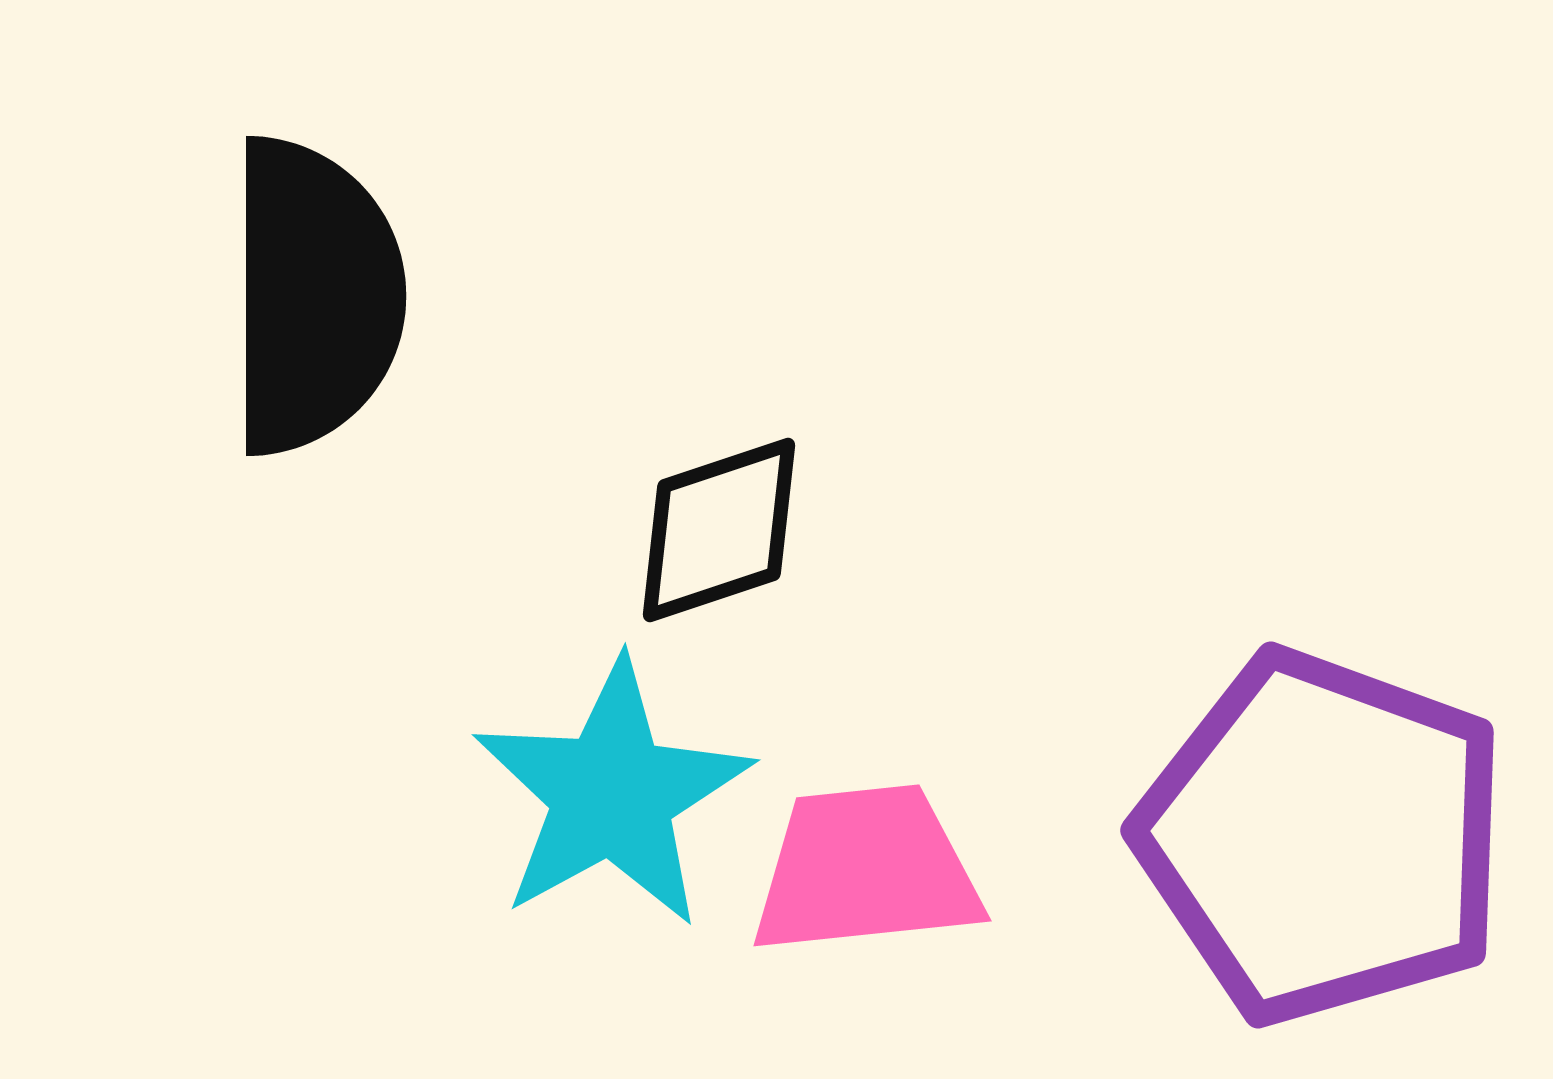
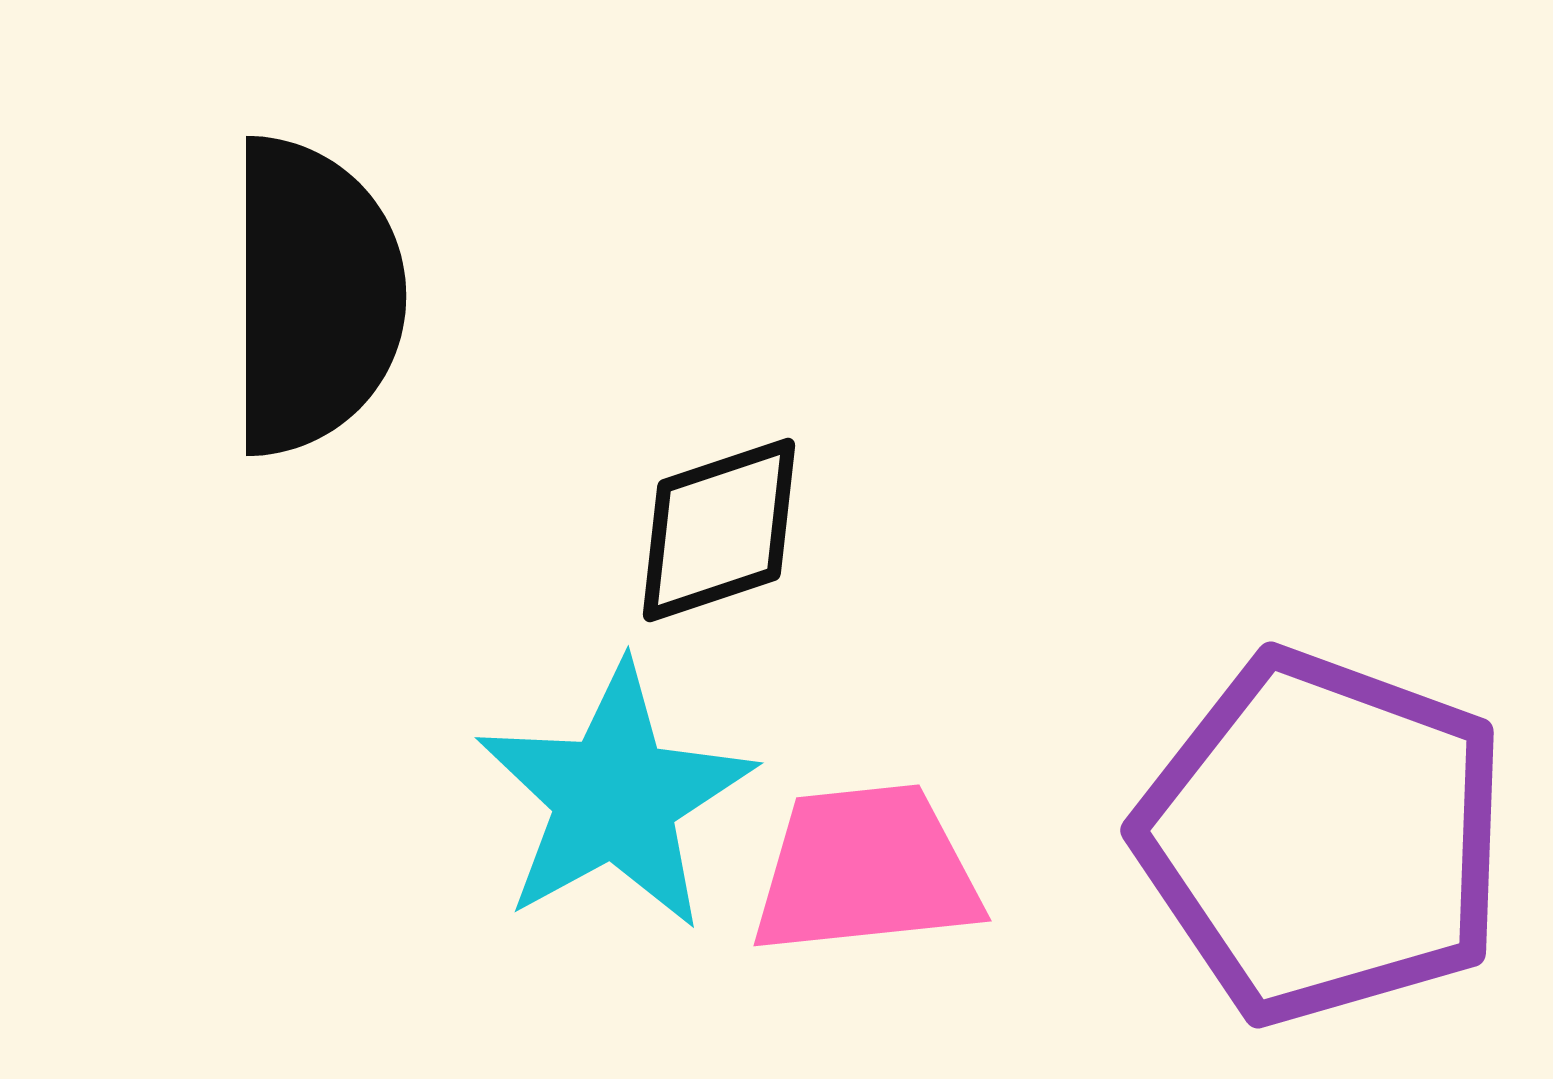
cyan star: moved 3 px right, 3 px down
